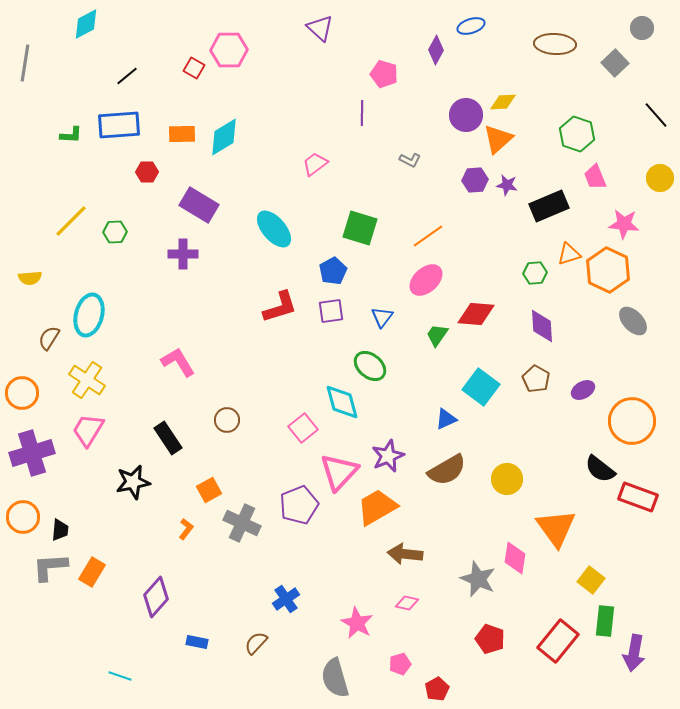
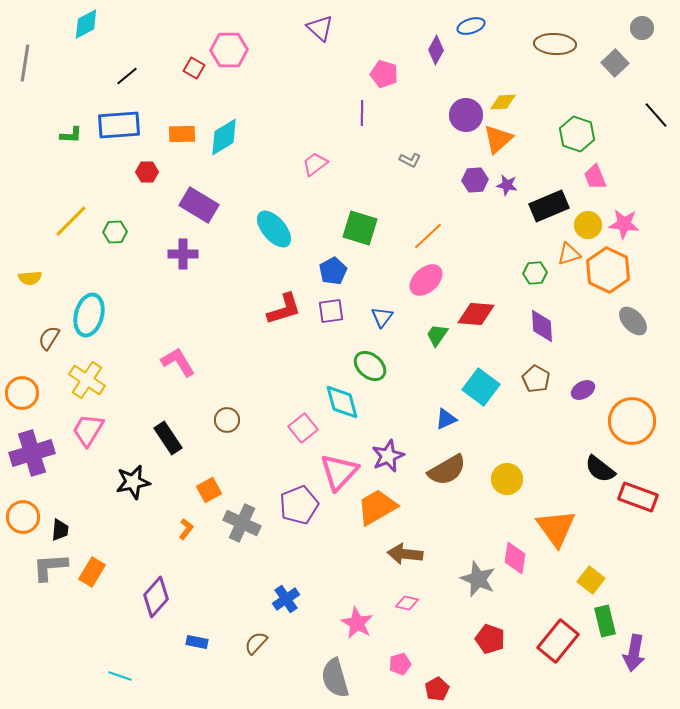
yellow circle at (660, 178): moved 72 px left, 47 px down
orange line at (428, 236): rotated 8 degrees counterclockwise
red L-shape at (280, 307): moved 4 px right, 2 px down
green rectangle at (605, 621): rotated 20 degrees counterclockwise
